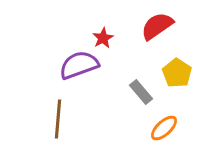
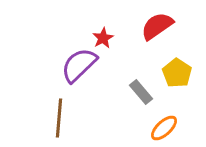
purple semicircle: rotated 24 degrees counterclockwise
brown line: moved 1 px right, 1 px up
